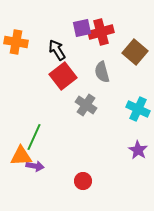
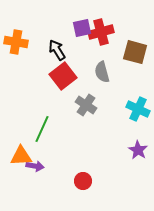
brown square: rotated 25 degrees counterclockwise
green line: moved 8 px right, 8 px up
